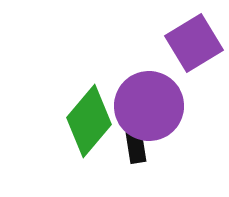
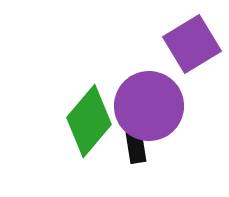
purple square: moved 2 px left, 1 px down
